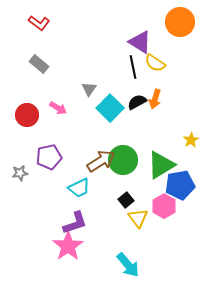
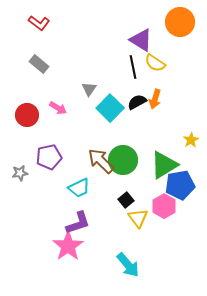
purple triangle: moved 1 px right, 2 px up
brown arrow: rotated 104 degrees counterclockwise
green triangle: moved 3 px right
purple L-shape: moved 3 px right
